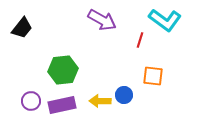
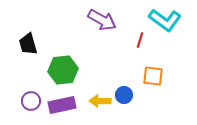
black trapezoid: moved 6 px right, 16 px down; rotated 125 degrees clockwise
